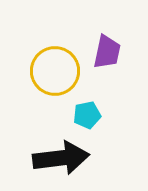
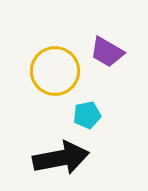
purple trapezoid: rotated 108 degrees clockwise
black arrow: rotated 4 degrees counterclockwise
